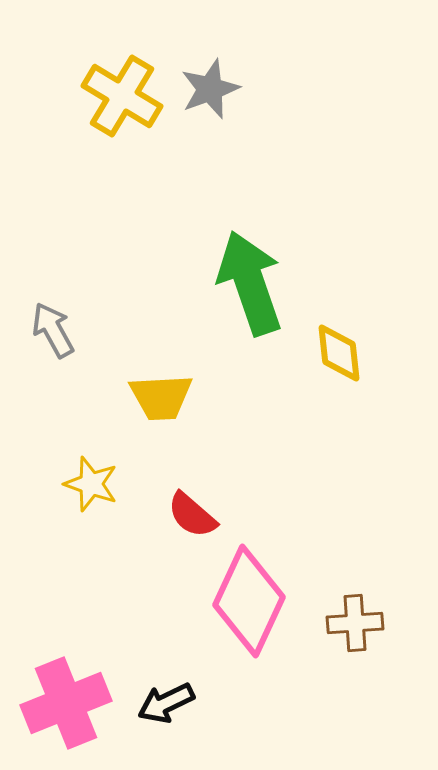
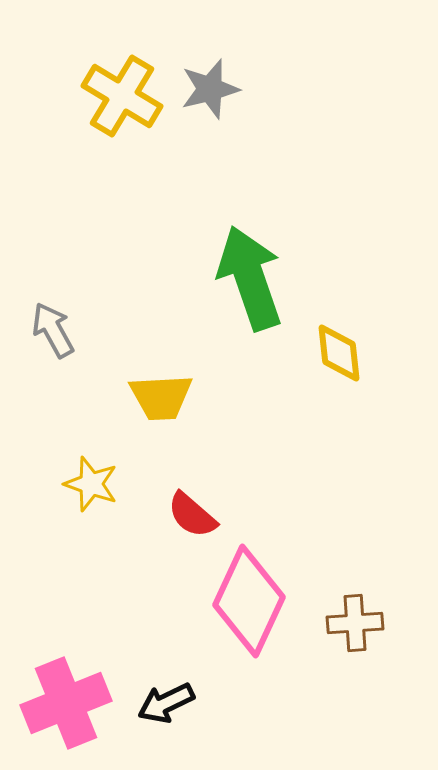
gray star: rotated 6 degrees clockwise
green arrow: moved 5 px up
